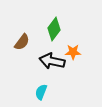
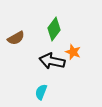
brown semicircle: moved 6 px left, 4 px up; rotated 24 degrees clockwise
orange star: rotated 21 degrees clockwise
